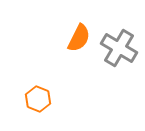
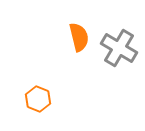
orange semicircle: moved 1 px up; rotated 40 degrees counterclockwise
